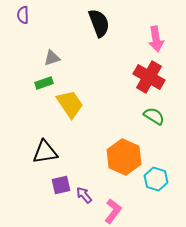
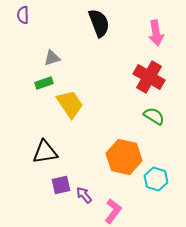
pink arrow: moved 6 px up
orange hexagon: rotated 12 degrees counterclockwise
